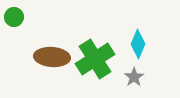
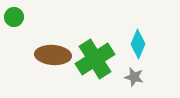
brown ellipse: moved 1 px right, 2 px up
gray star: rotated 24 degrees counterclockwise
